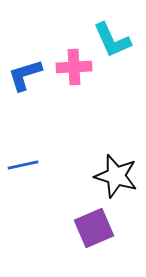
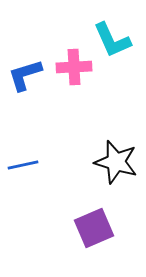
black star: moved 14 px up
